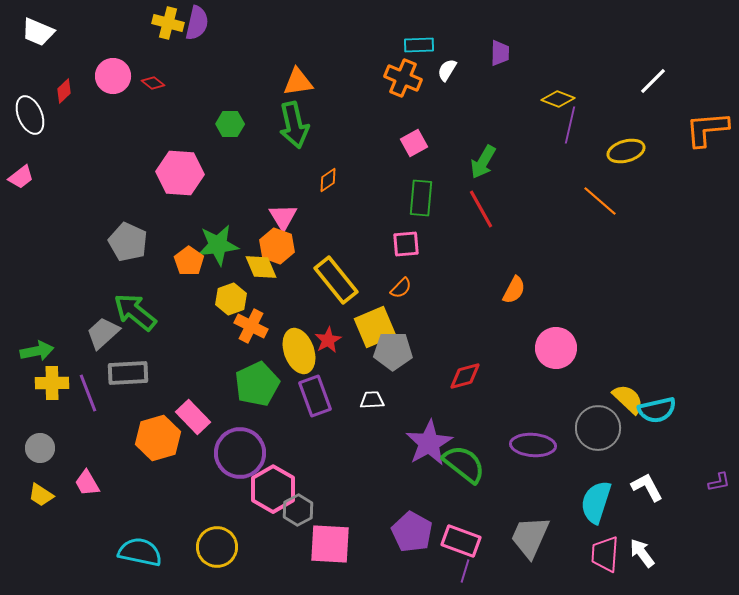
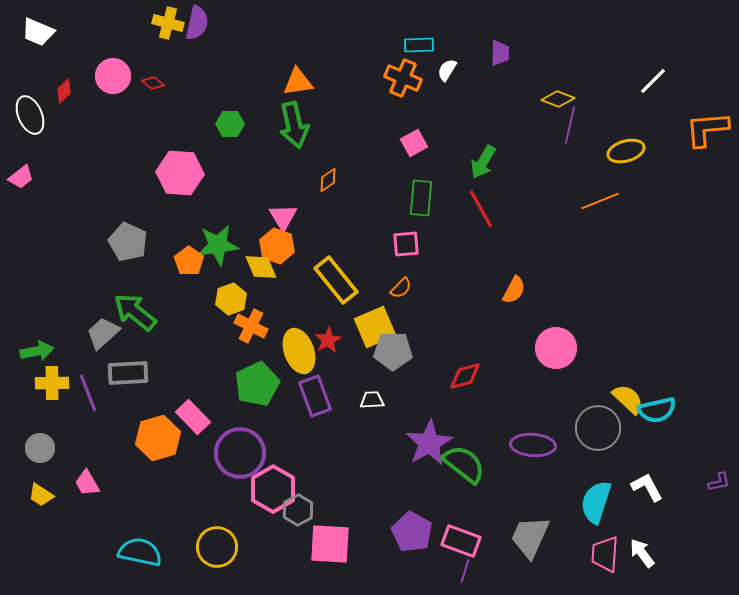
orange line at (600, 201): rotated 63 degrees counterclockwise
